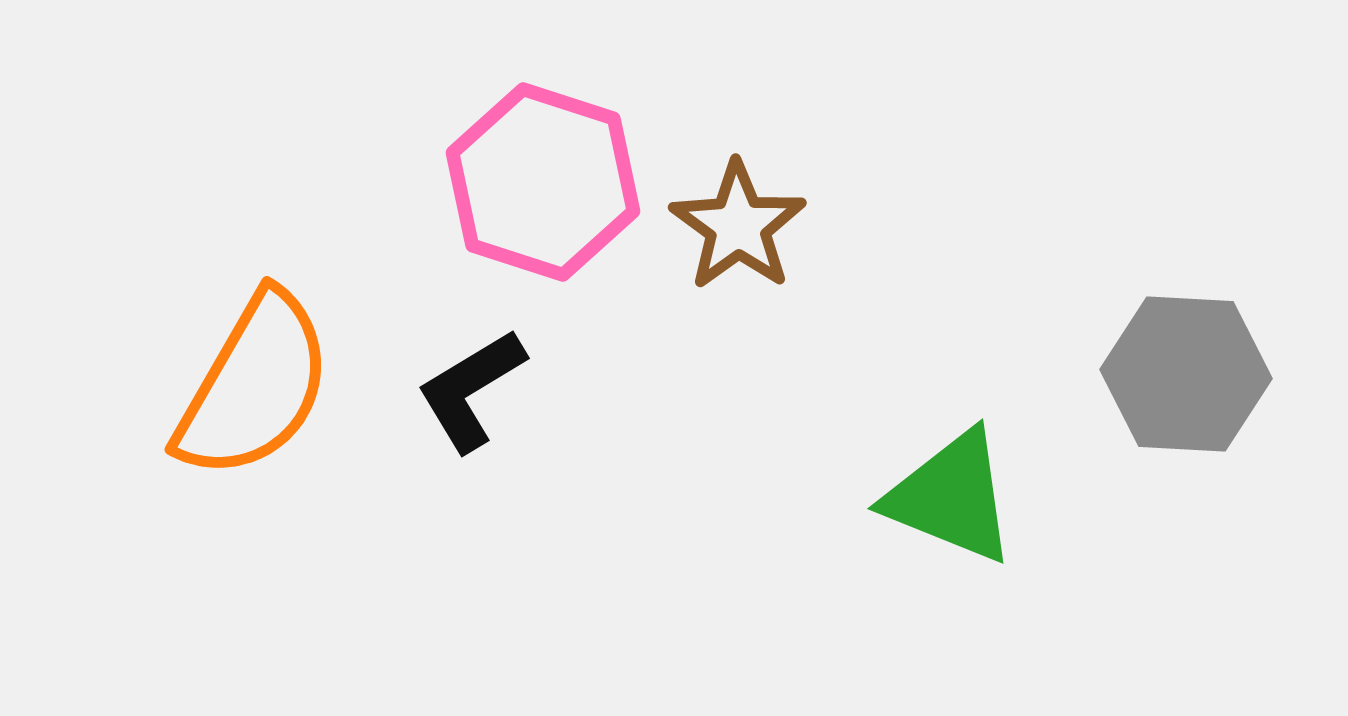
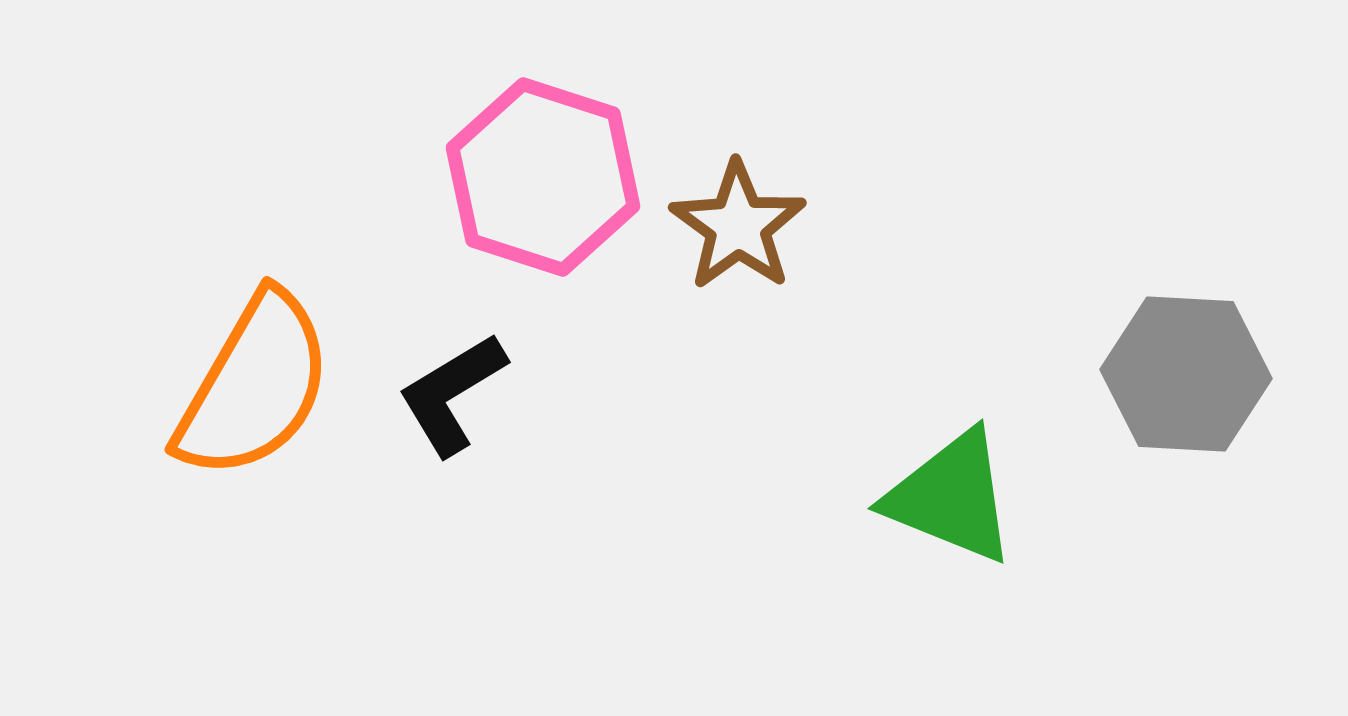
pink hexagon: moved 5 px up
black L-shape: moved 19 px left, 4 px down
